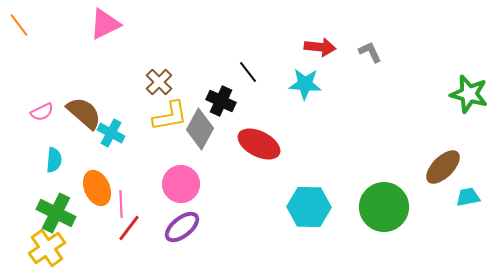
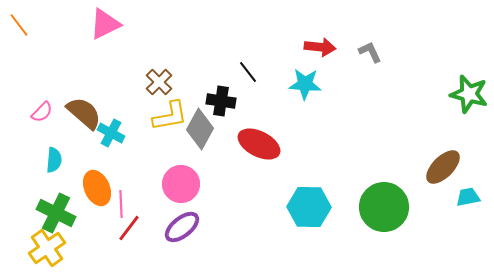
black cross: rotated 16 degrees counterclockwise
pink semicircle: rotated 20 degrees counterclockwise
